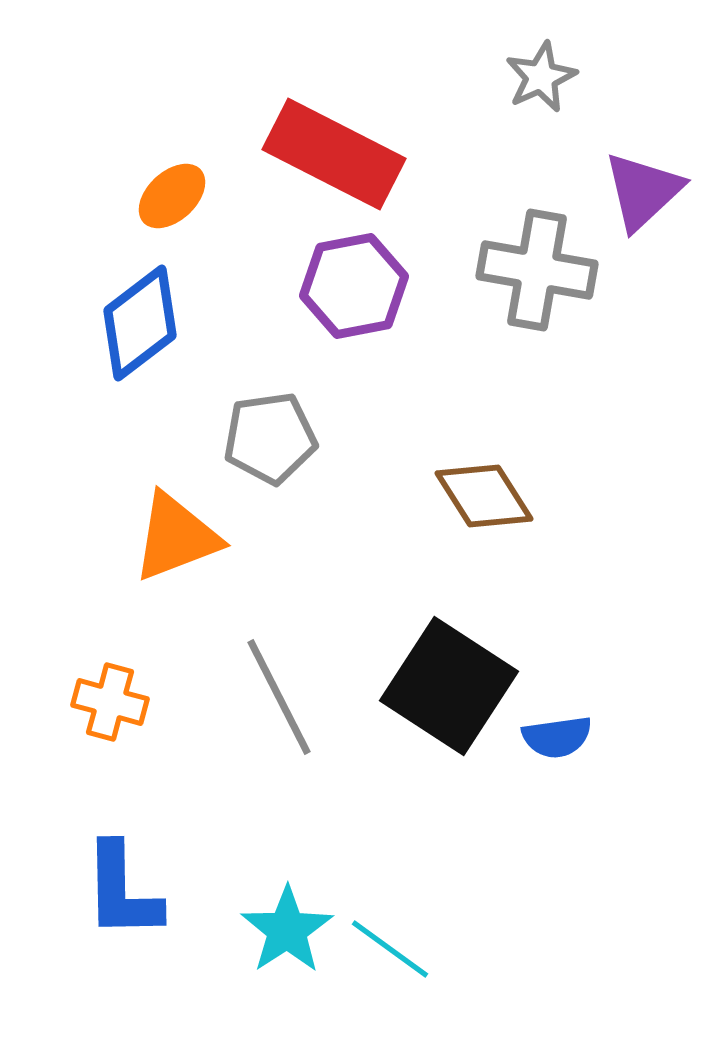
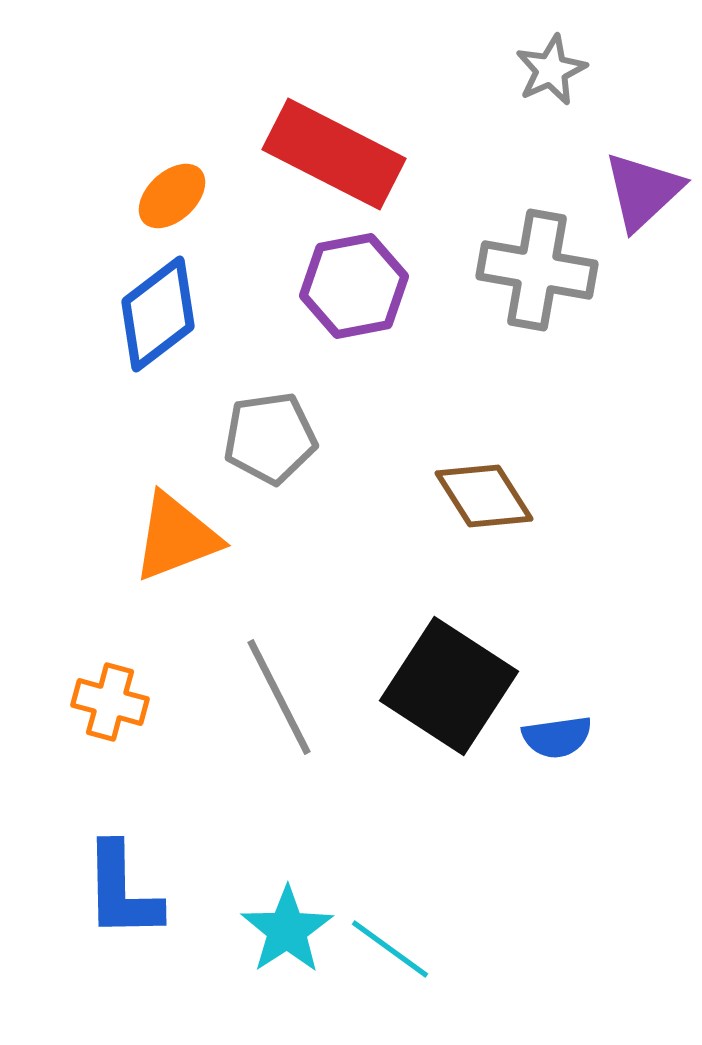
gray star: moved 10 px right, 7 px up
blue diamond: moved 18 px right, 9 px up
